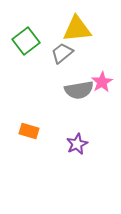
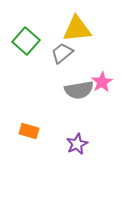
green square: rotated 12 degrees counterclockwise
